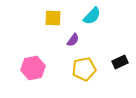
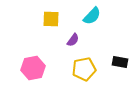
yellow square: moved 2 px left, 1 px down
black rectangle: rotated 35 degrees clockwise
